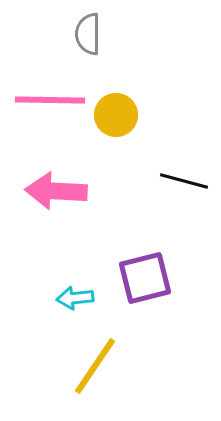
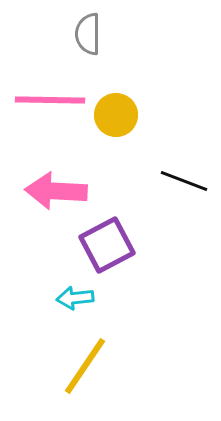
black line: rotated 6 degrees clockwise
purple square: moved 38 px left, 33 px up; rotated 14 degrees counterclockwise
yellow line: moved 10 px left
